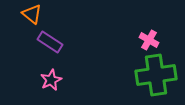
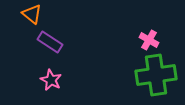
pink star: rotated 20 degrees counterclockwise
